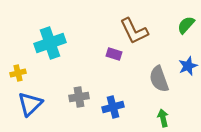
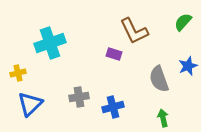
green semicircle: moved 3 px left, 3 px up
